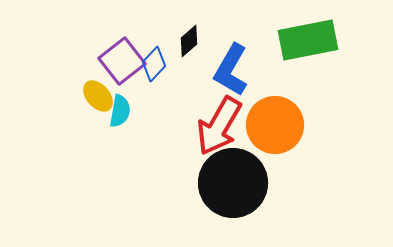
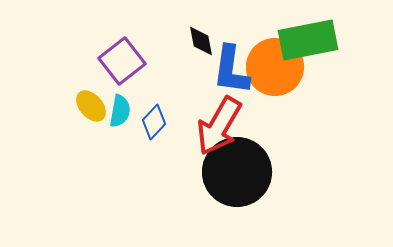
black diamond: moved 12 px right; rotated 60 degrees counterclockwise
blue diamond: moved 58 px down
blue L-shape: rotated 22 degrees counterclockwise
yellow ellipse: moved 7 px left, 10 px down
orange circle: moved 58 px up
black circle: moved 4 px right, 11 px up
